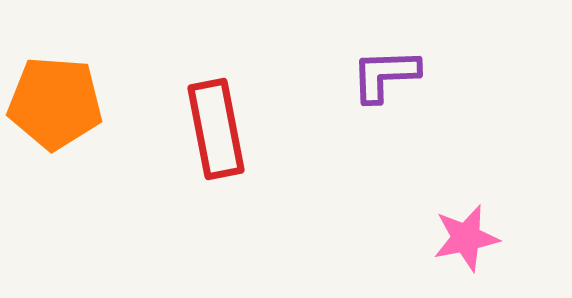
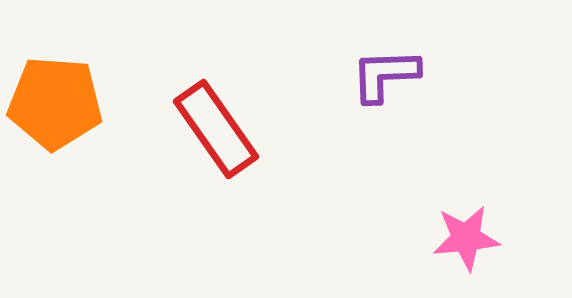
red rectangle: rotated 24 degrees counterclockwise
pink star: rotated 6 degrees clockwise
